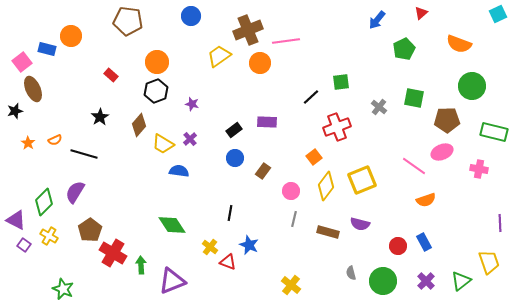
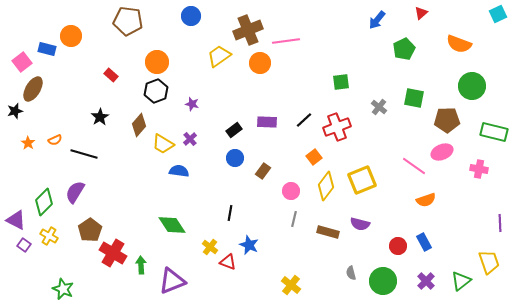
brown ellipse at (33, 89): rotated 55 degrees clockwise
black line at (311, 97): moved 7 px left, 23 px down
